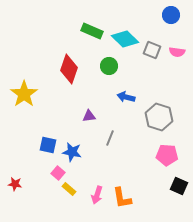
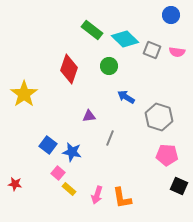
green rectangle: moved 1 px up; rotated 15 degrees clockwise
blue arrow: rotated 18 degrees clockwise
blue square: rotated 24 degrees clockwise
